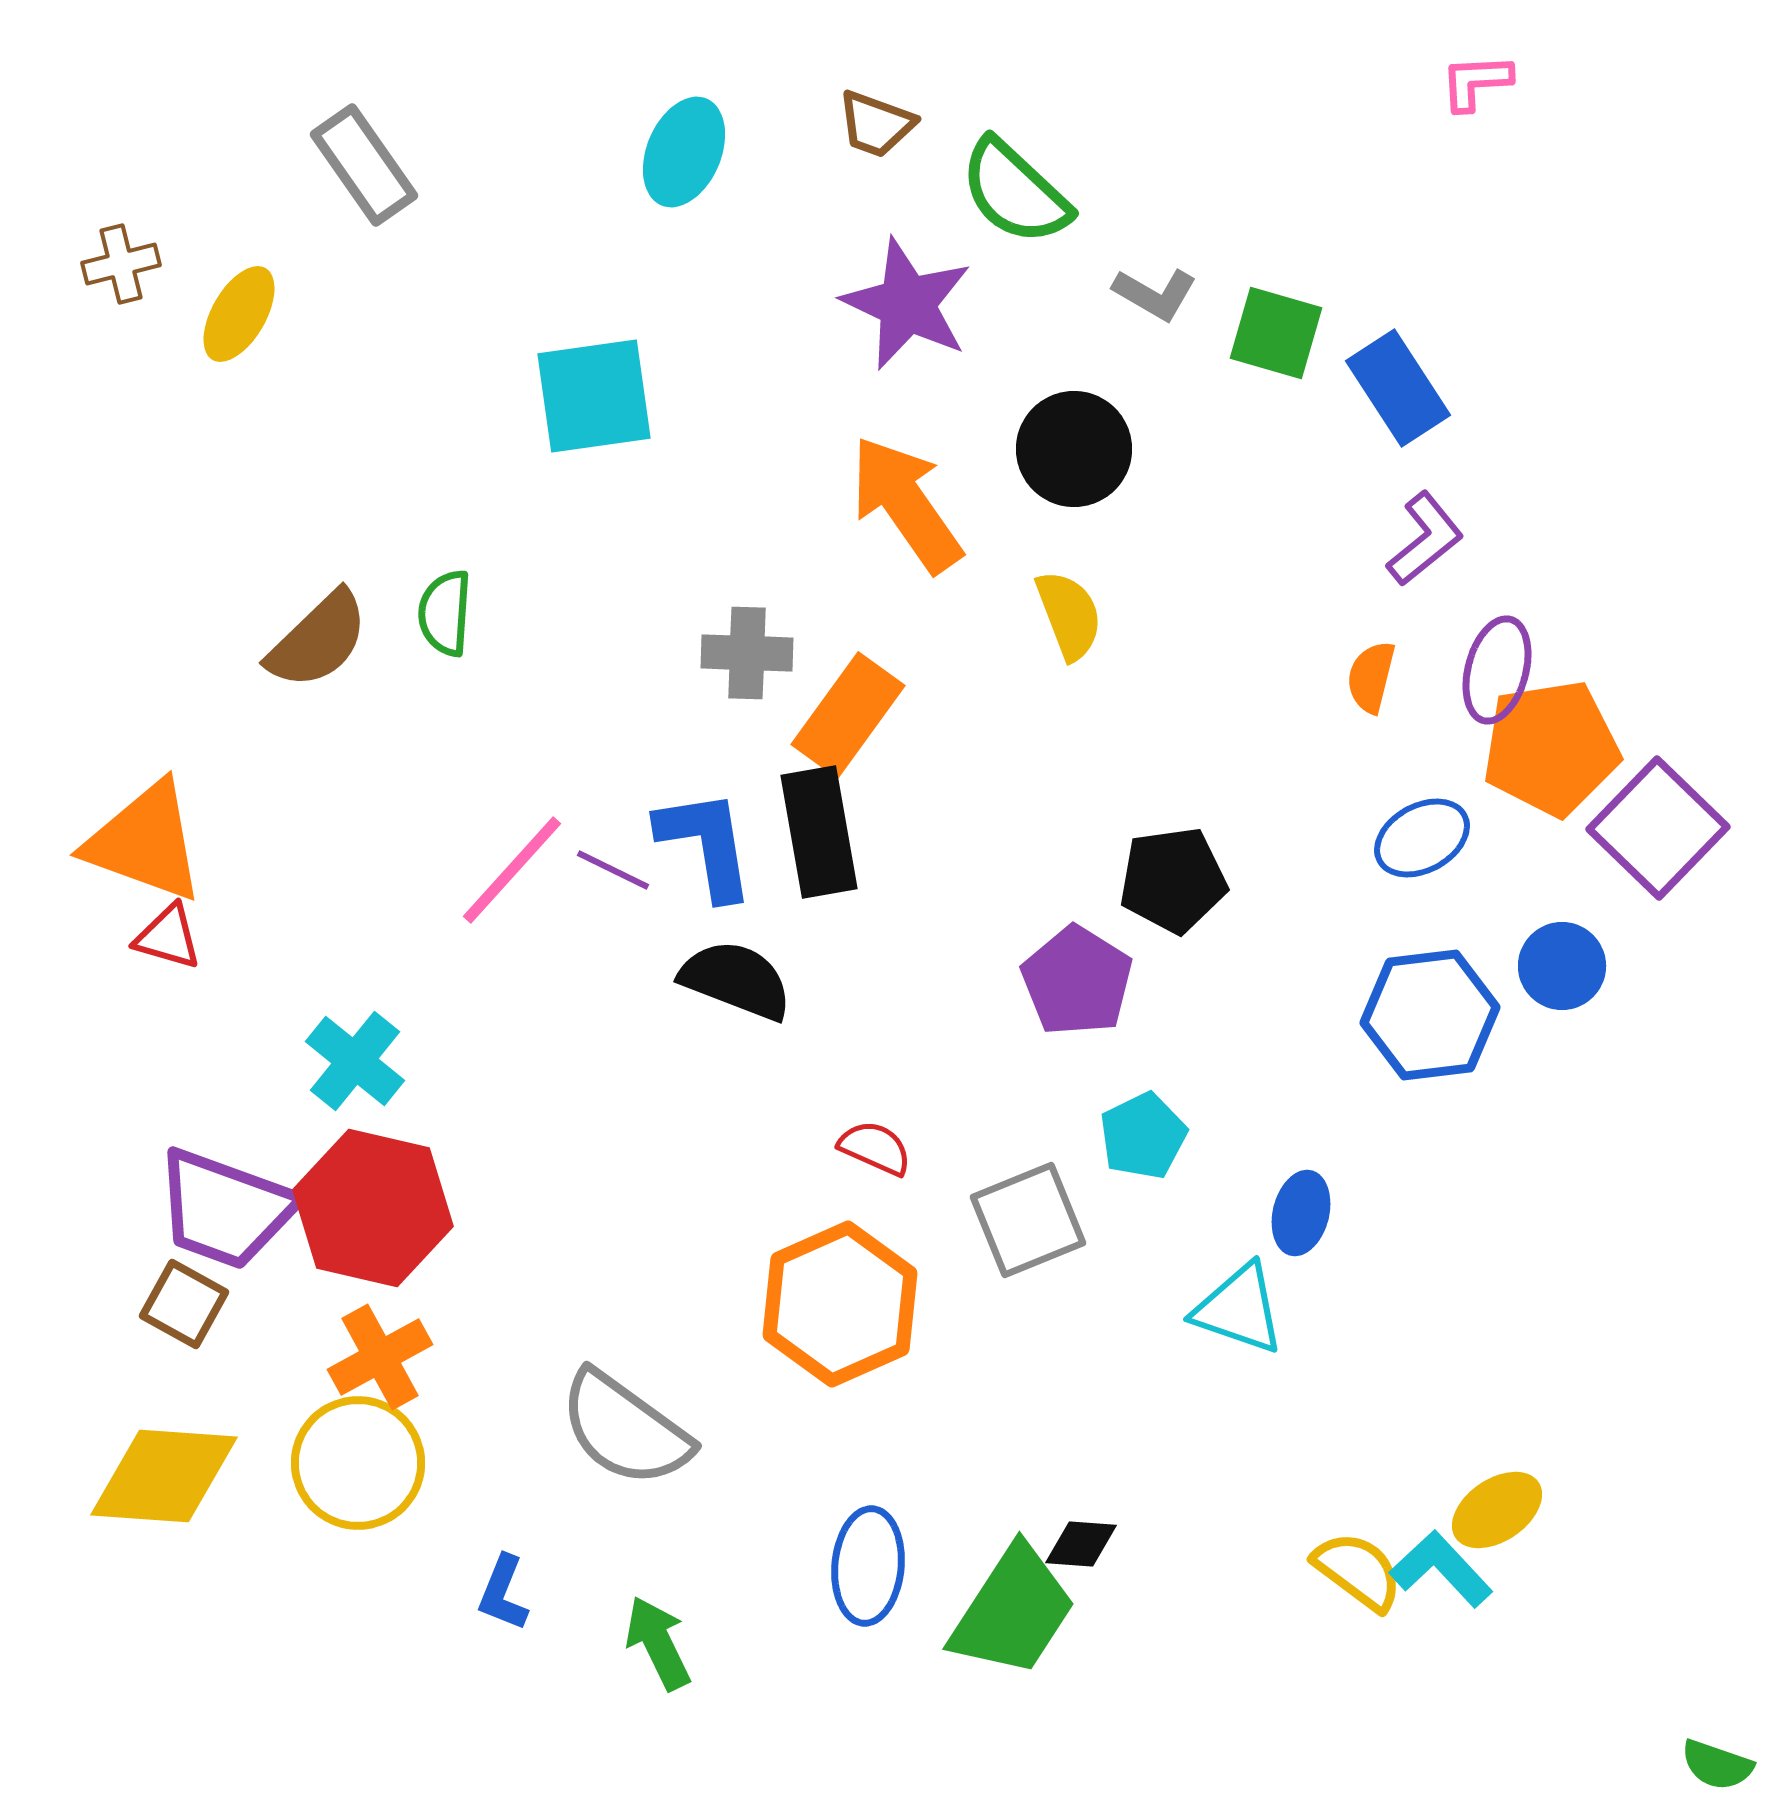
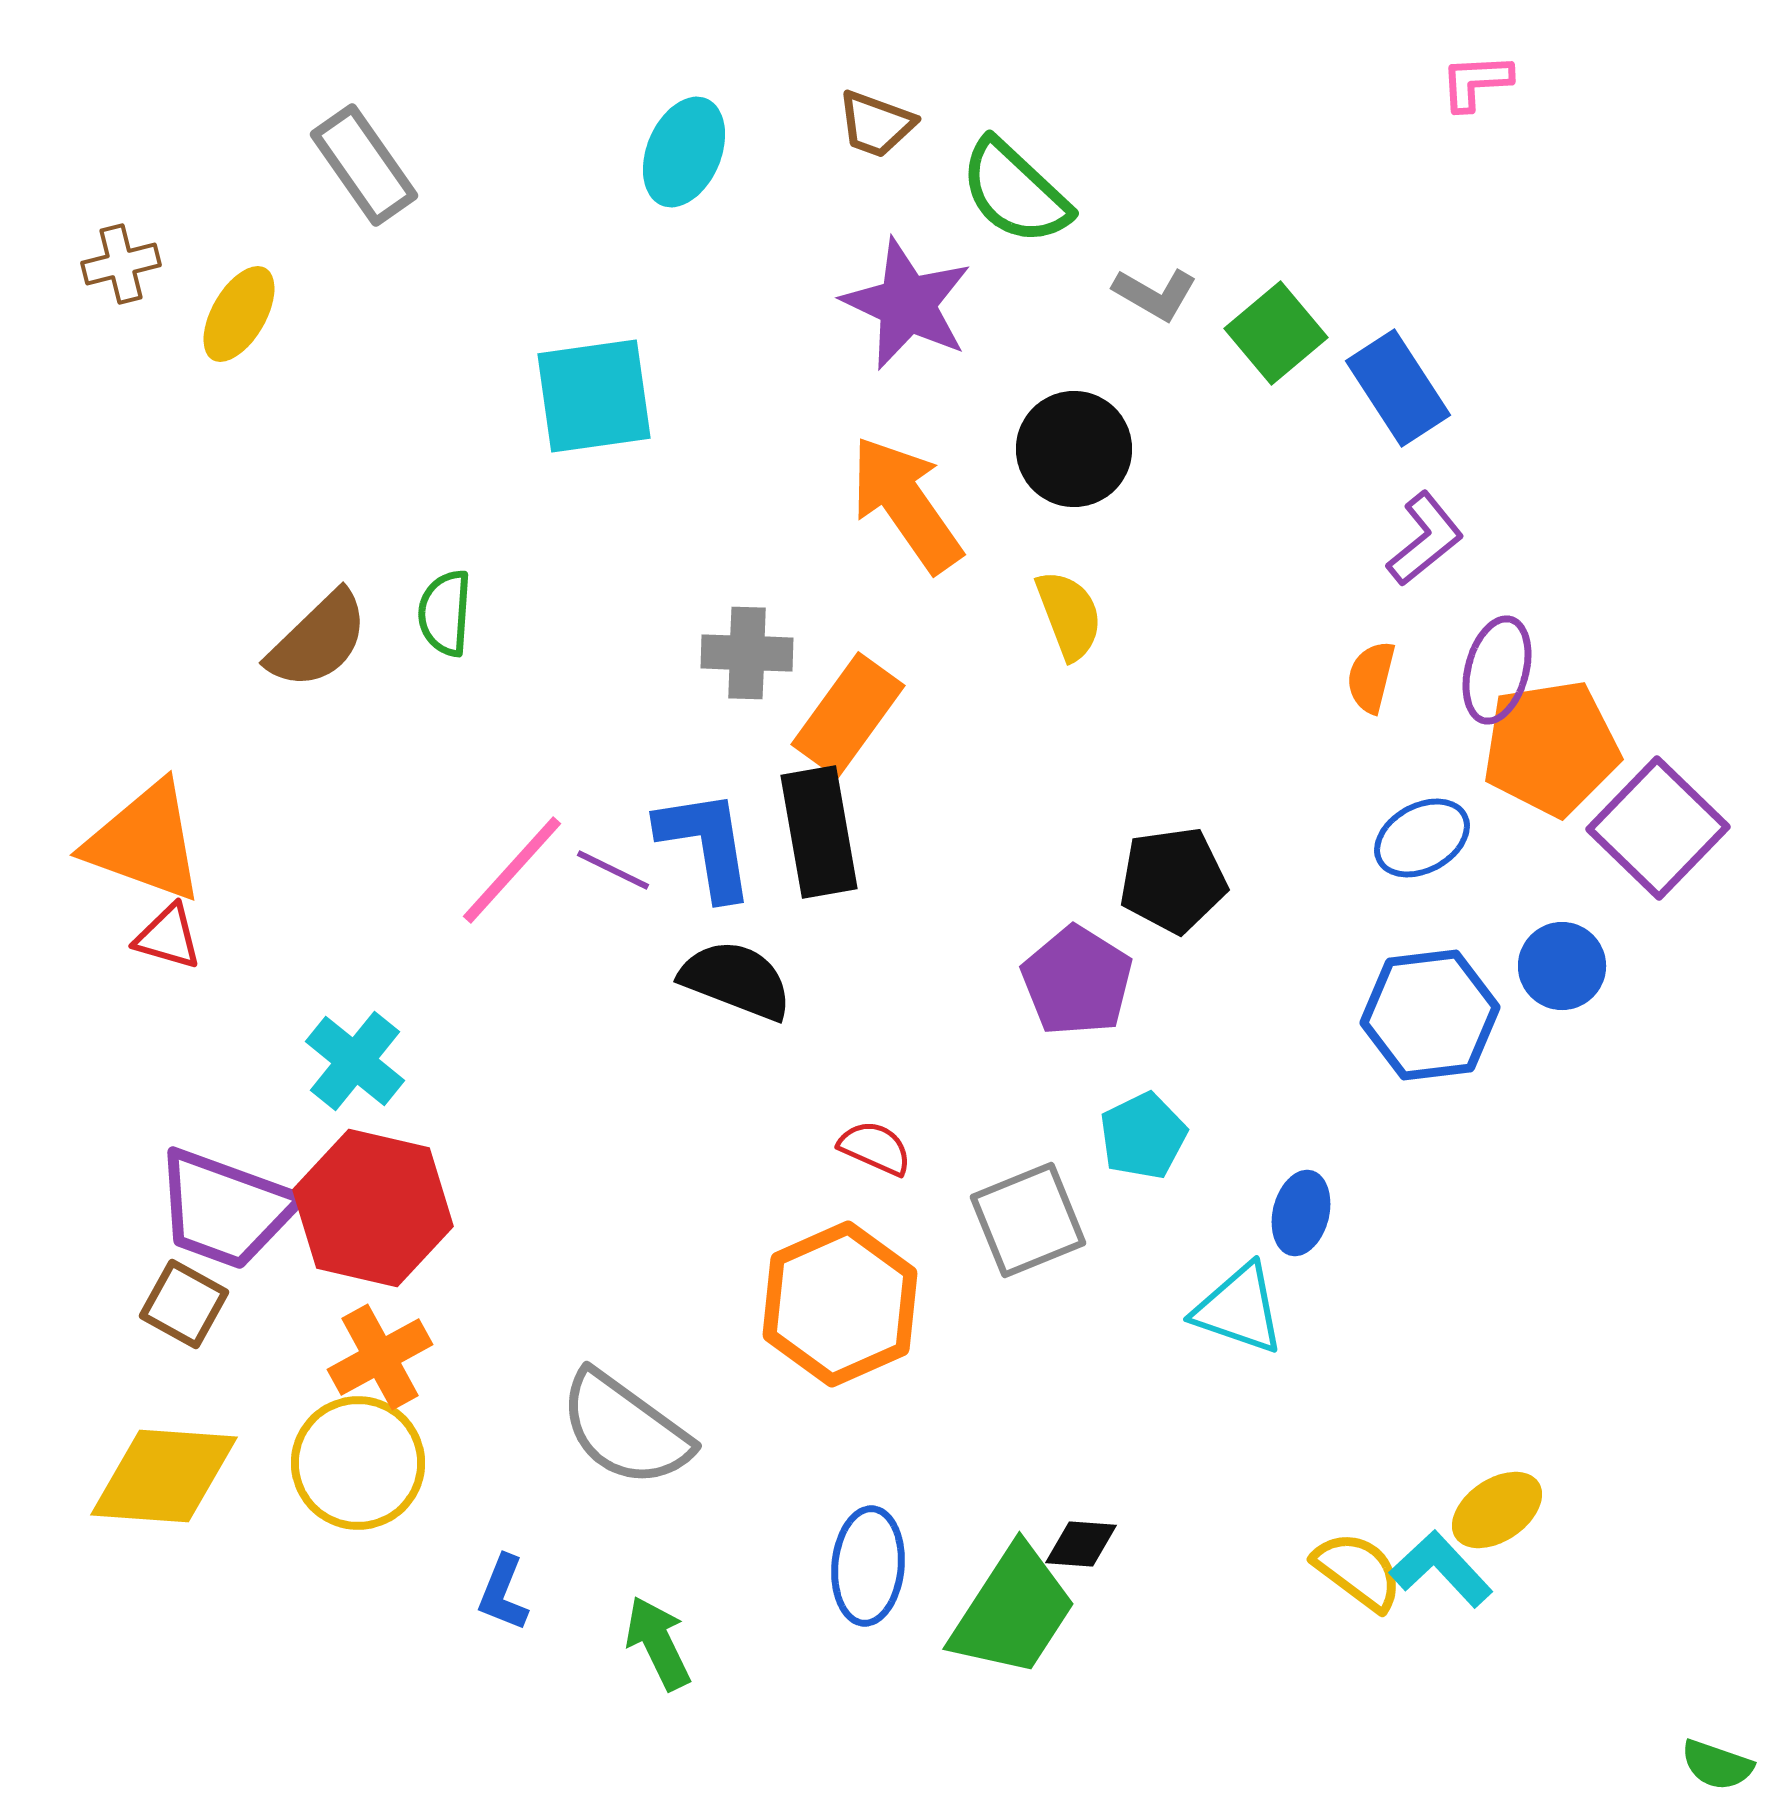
green square at (1276, 333): rotated 34 degrees clockwise
